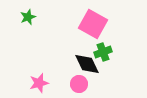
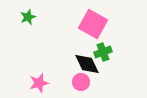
pink circle: moved 2 px right, 2 px up
